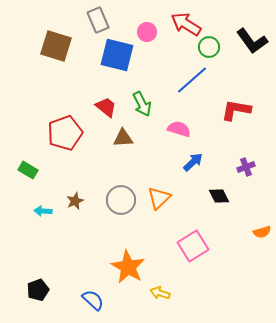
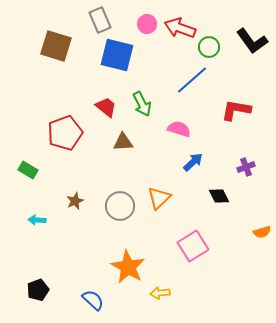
gray rectangle: moved 2 px right
red arrow: moved 6 px left, 4 px down; rotated 12 degrees counterclockwise
pink circle: moved 8 px up
brown triangle: moved 4 px down
gray circle: moved 1 px left, 6 px down
cyan arrow: moved 6 px left, 9 px down
yellow arrow: rotated 24 degrees counterclockwise
